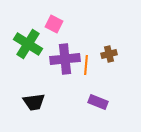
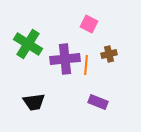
pink square: moved 35 px right
